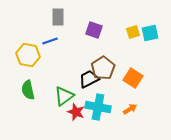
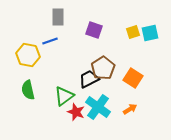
cyan cross: rotated 25 degrees clockwise
